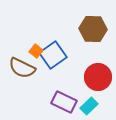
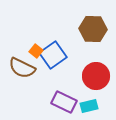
red circle: moved 2 px left, 1 px up
cyan rectangle: rotated 30 degrees clockwise
